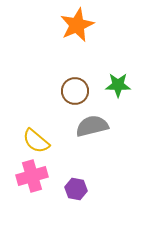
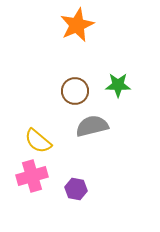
yellow semicircle: moved 2 px right
